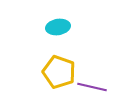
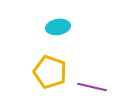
yellow pentagon: moved 9 px left
